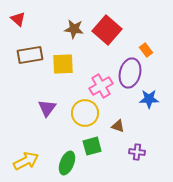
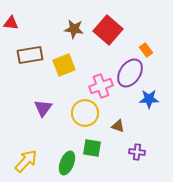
red triangle: moved 7 px left, 4 px down; rotated 35 degrees counterclockwise
red square: moved 1 px right
yellow square: moved 1 px right, 1 px down; rotated 20 degrees counterclockwise
purple ellipse: rotated 20 degrees clockwise
pink cross: rotated 10 degrees clockwise
purple triangle: moved 4 px left
green square: moved 2 px down; rotated 24 degrees clockwise
yellow arrow: rotated 20 degrees counterclockwise
